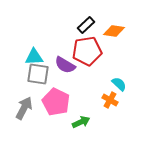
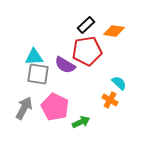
cyan semicircle: moved 1 px up
pink pentagon: moved 1 px left, 5 px down
